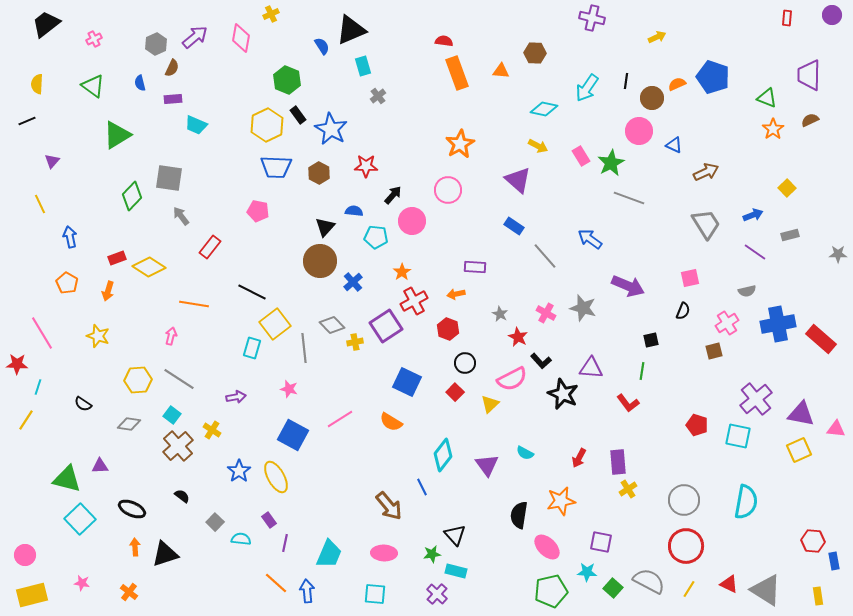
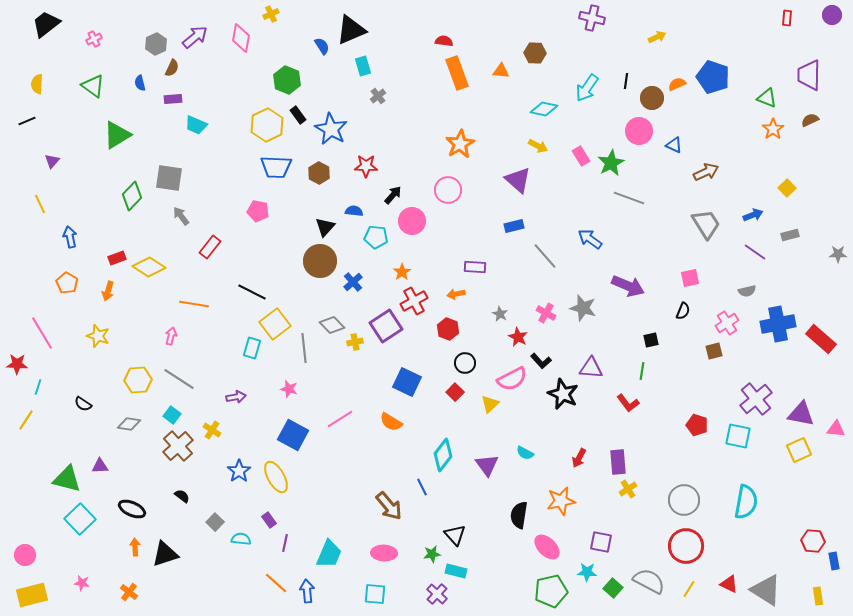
blue rectangle at (514, 226): rotated 48 degrees counterclockwise
